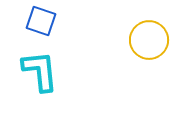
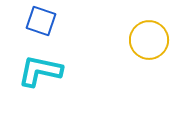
cyan L-shape: rotated 72 degrees counterclockwise
